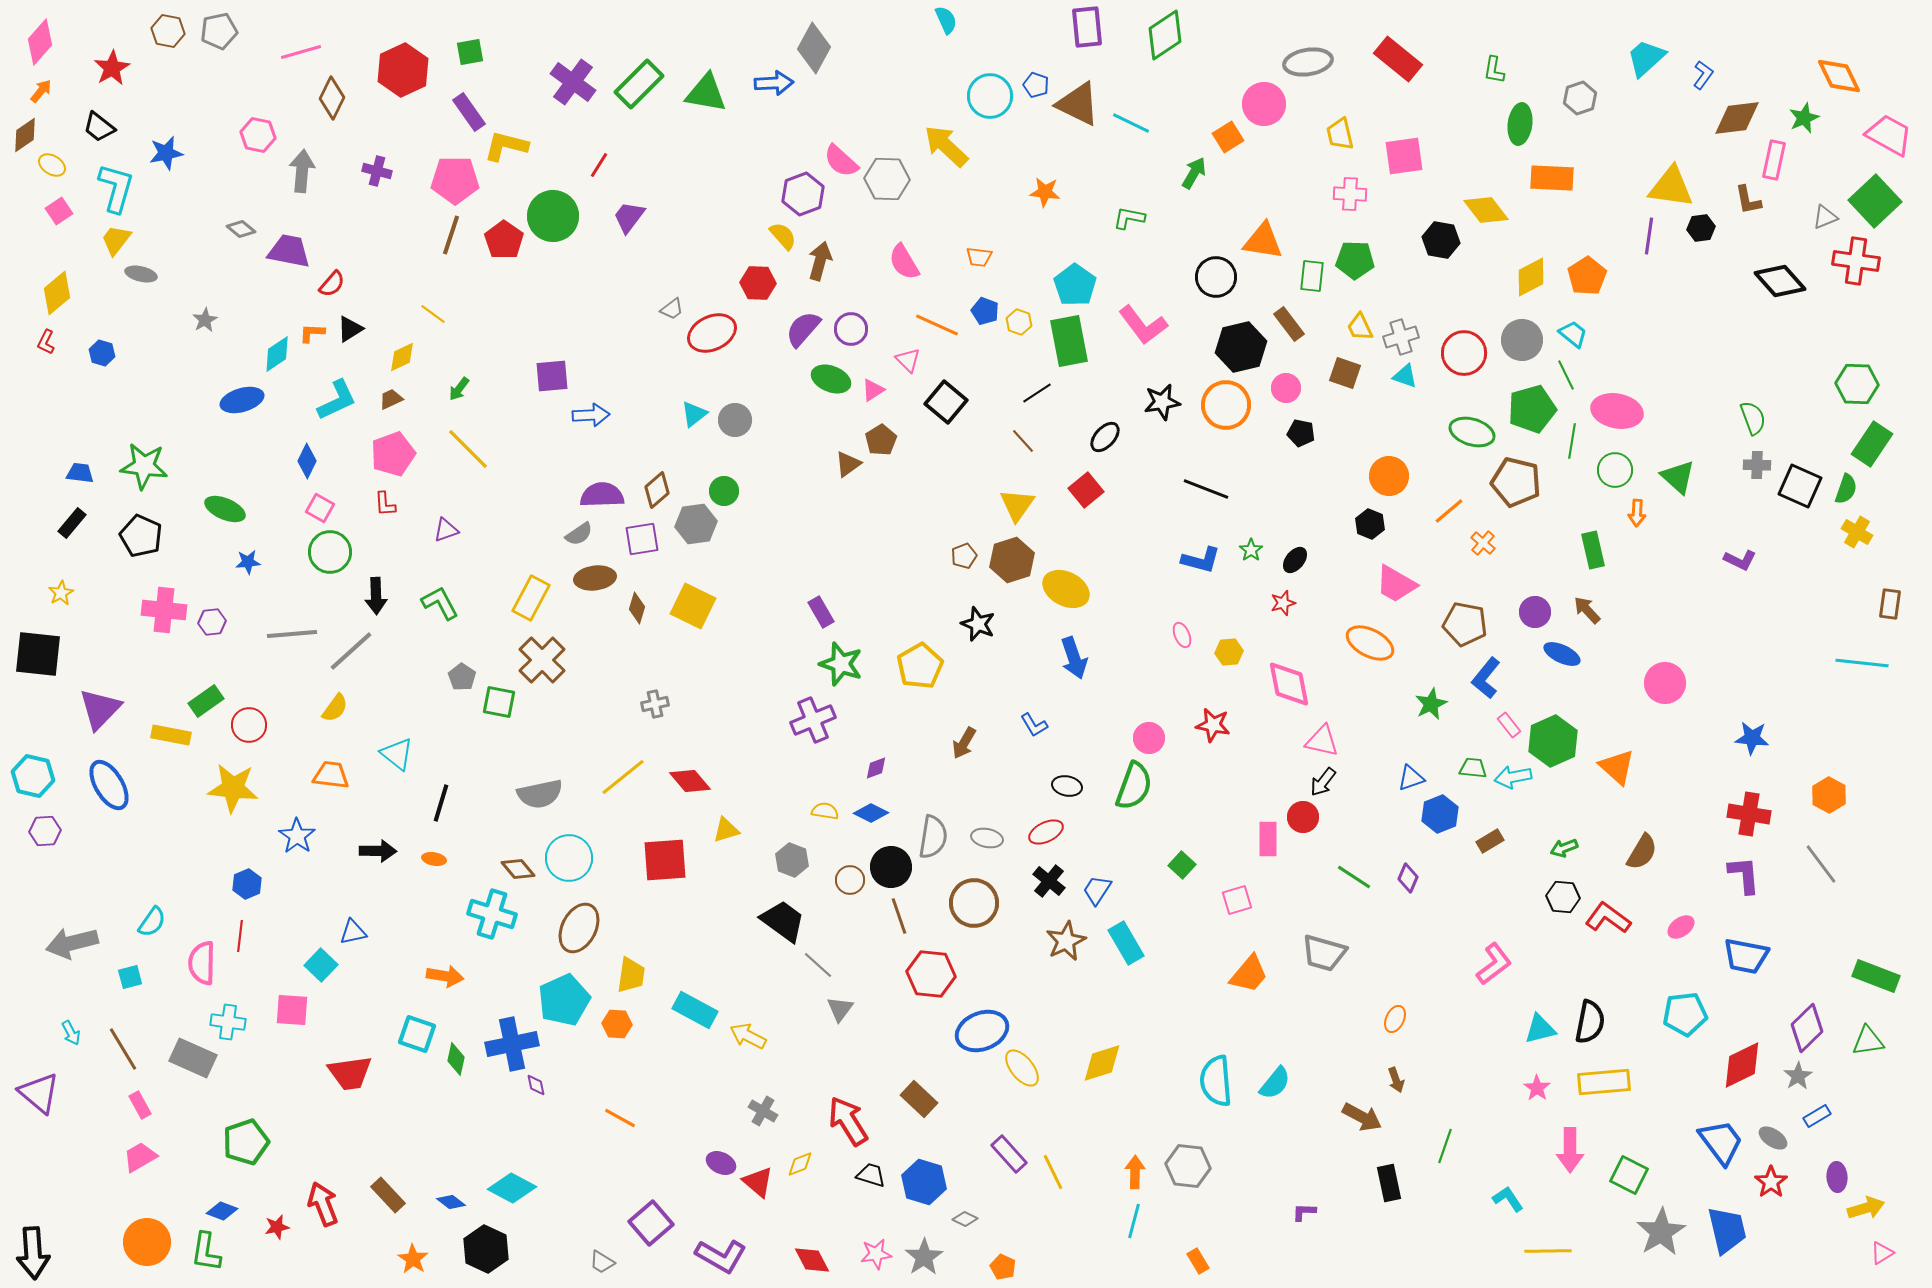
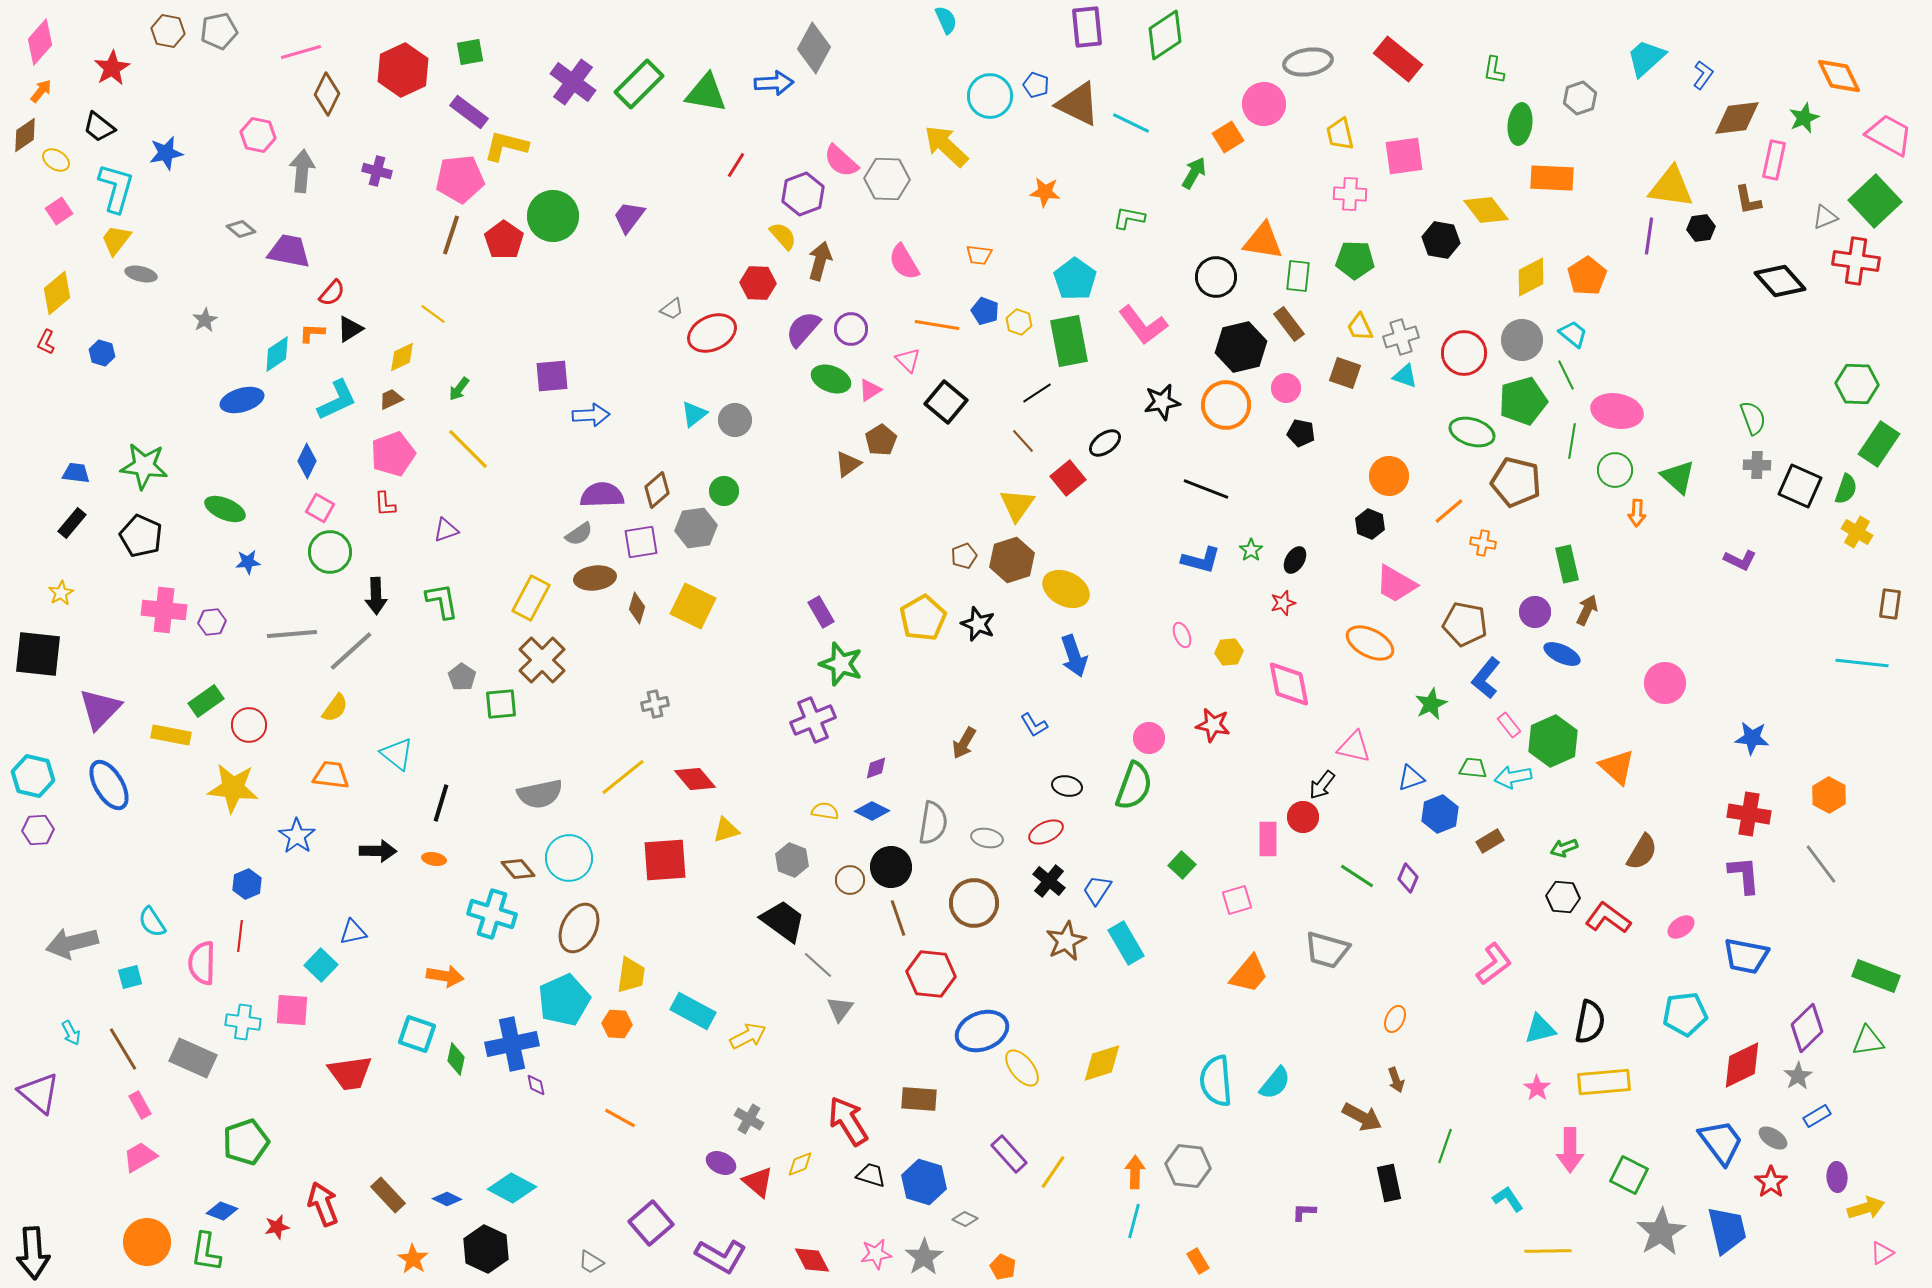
brown diamond at (332, 98): moved 5 px left, 4 px up
purple rectangle at (469, 112): rotated 18 degrees counterclockwise
yellow ellipse at (52, 165): moved 4 px right, 5 px up
red line at (599, 165): moved 137 px right
pink pentagon at (455, 180): moved 5 px right, 1 px up; rotated 6 degrees counterclockwise
orange trapezoid at (979, 257): moved 2 px up
green rectangle at (1312, 276): moved 14 px left
red semicircle at (332, 284): moved 9 px down
cyan pentagon at (1075, 285): moved 6 px up
orange line at (937, 325): rotated 15 degrees counterclockwise
pink triangle at (873, 390): moved 3 px left
green pentagon at (1532, 409): moved 9 px left, 8 px up
black ellipse at (1105, 437): moved 6 px down; rotated 12 degrees clockwise
green rectangle at (1872, 444): moved 7 px right
blue trapezoid at (80, 473): moved 4 px left
red square at (1086, 490): moved 18 px left, 12 px up
gray hexagon at (696, 524): moved 4 px down
purple square at (642, 539): moved 1 px left, 3 px down
orange cross at (1483, 543): rotated 30 degrees counterclockwise
green rectangle at (1593, 550): moved 26 px left, 14 px down
black ellipse at (1295, 560): rotated 8 degrees counterclockwise
green L-shape at (440, 603): moved 2 px right, 2 px up; rotated 18 degrees clockwise
brown arrow at (1587, 610): rotated 68 degrees clockwise
blue arrow at (1074, 658): moved 2 px up
yellow pentagon at (920, 666): moved 3 px right, 48 px up
green square at (499, 702): moved 2 px right, 2 px down; rotated 16 degrees counterclockwise
pink triangle at (1322, 741): moved 32 px right, 6 px down
red diamond at (690, 781): moved 5 px right, 2 px up
black arrow at (1323, 782): moved 1 px left, 3 px down
blue diamond at (871, 813): moved 1 px right, 2 px up
purple hexagon at (45, 831): moved 7 px left, 1 px up
gray semicircle at (933, 837): moved 14 px up
green line at (1354, 877): moved 3 px right, 1 px up
brown line at (899, 916): moved 1 px left, 2 px down
cyan semicircle at (152, 922): rotated 112 degrees clockwise
gray trapezoid at (1324, 953): moved 3 px right, 3 px up
cyan rectangle at (695, 1010): moved 2 px left, 1 px down
cyan cross at (228, 1022): moved 15 px right
yellow arrow at (748, 1036): rotated 126 degrees clockwise
brown rectangle at (919, 1099): rotated 39 degrees counterclockwise
gray cross at (763, 1111): moved 14 px left, 8 px down
yellow line at (1053, 1172): rotated 60 degrees clockwise
blue diamond at (451, 1202): moved 4 px left, 3 px up; rotated 12 degrees counterclockwise
gray trapezoid at (602, 1262): moved 11 px left
